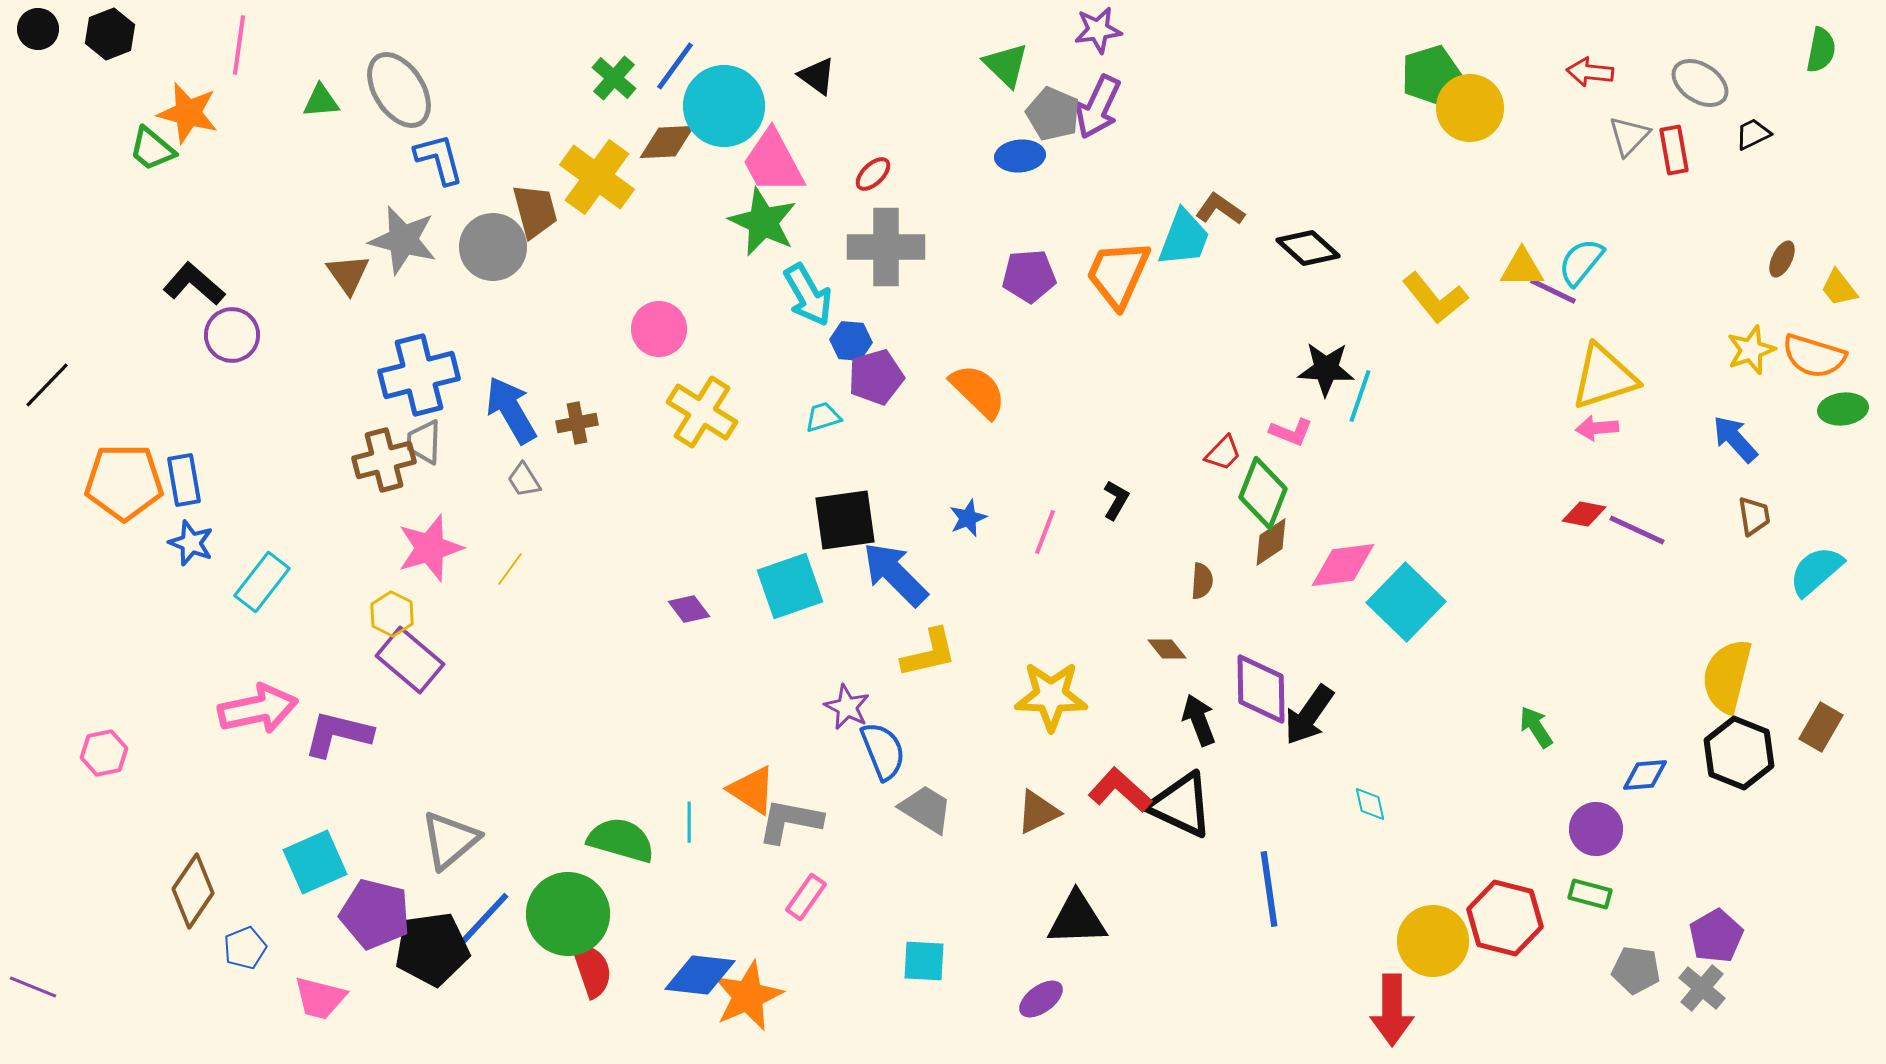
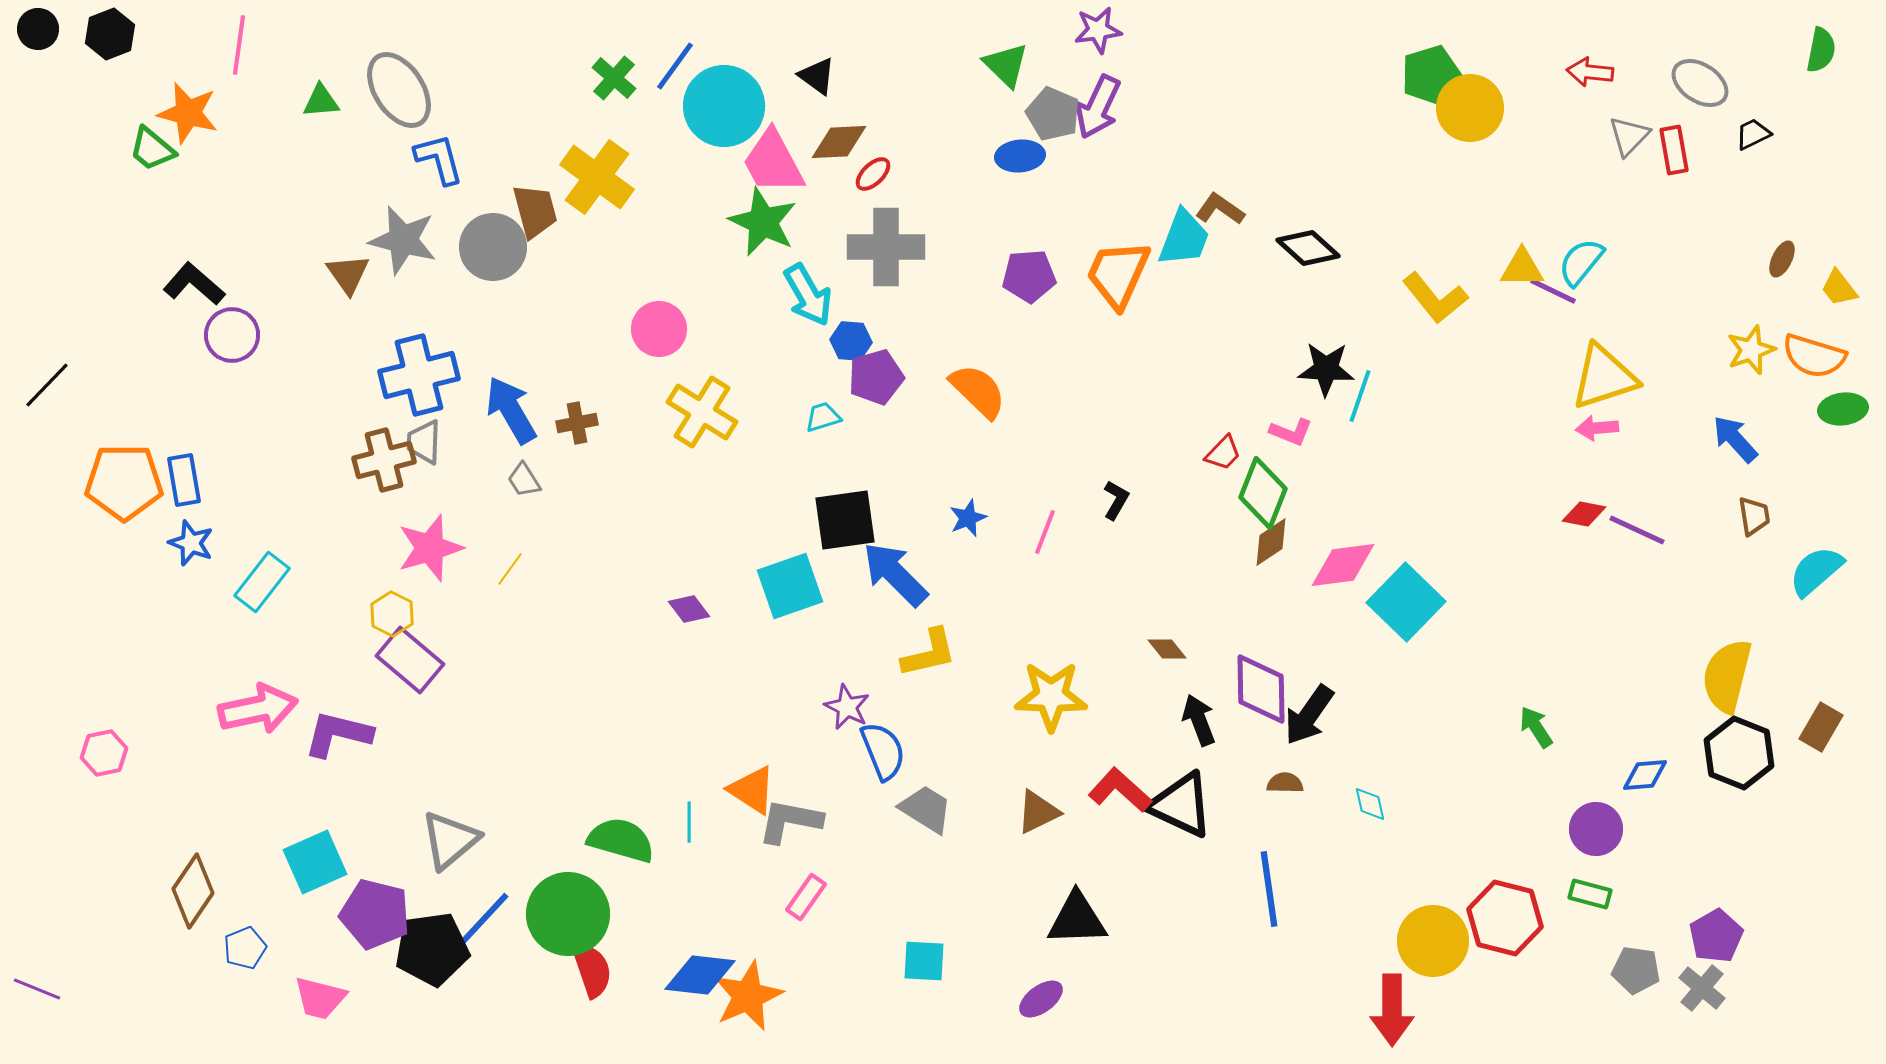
brown diamond at (667, 142): moved 172 px right
brown semicircle at (1202, 581): moved 83 px right, 202 px down; rotated 93 degrees counterclockwise
purple line at (33, 987): moved 4 px right, 2 px down
